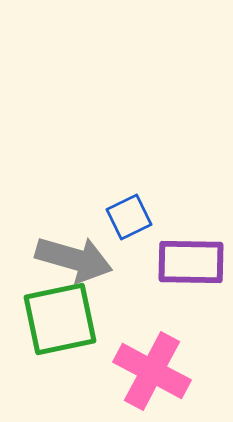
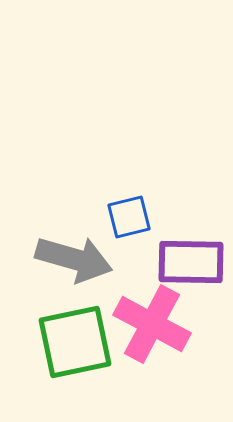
blue square: rotated 12 degrees clockwise
green square: moved 15 px right, 23 px down
pink cross: moved 47 px up
